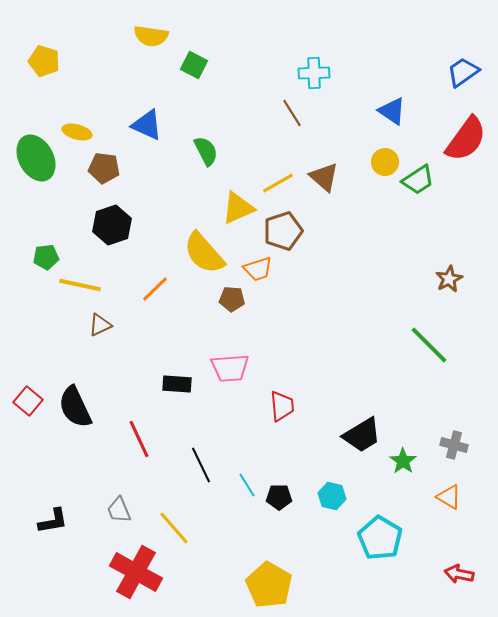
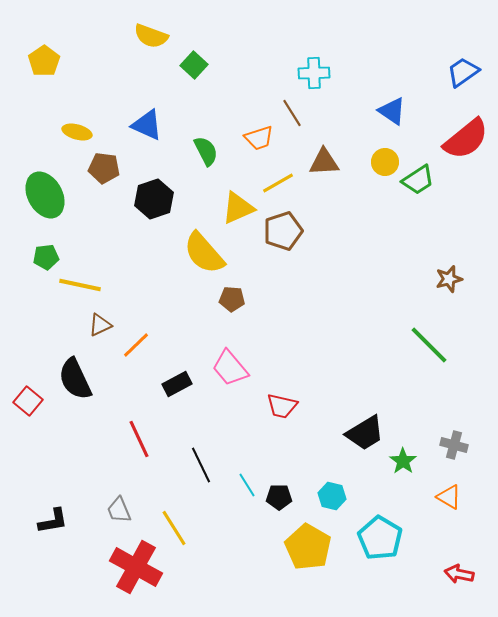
yellow semicircle at (151, 36): rotated 12 degrees clockwise
yellow pentagon at (44, 61): rotated 20 degrees clockwise
green square at (194, 65): rotated 16 degrees clockwise
red semicircle at (466, 139): rotated 15 degrees clockwise
green ellipse at (36, 158): moved 9 px right, 37 px down
brown triangle at (324, 177): moved 15 px up; rotated 44 degrees counterclockwise
black hexagon at (112, 225): moved 42 px right, 26 px up
orange trapezoid at (258, 269): moved 1 px right, 131 px up
brown star at (449, 279): rotated 12 degrees clockwise
orange line at (155, 289): moved 19 px left, 56 px down
pink trapezoid at (230, 368): rotated 54 degrees clockwise
black rectangle at (177, 384): rotated 32 degrees counterclockwise
red trapezoid at (282, 406): rotated 108 degrees clockwise
black semicircle at (75, 407): moved 28 px up
black trapezoid at (362, 435): moved 3 px right, 2 px up
yellow line at (174, 528): rotated 9 degrees clockwise
red cross at (136, 572): moved 5 px up
yellow pentagon at (269, 585): moved 39 px right, 38 px up
